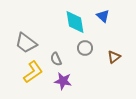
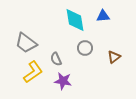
blue triangle: rotated 48 degrees counterclockwise
cyan diamond: moved 2 px up
